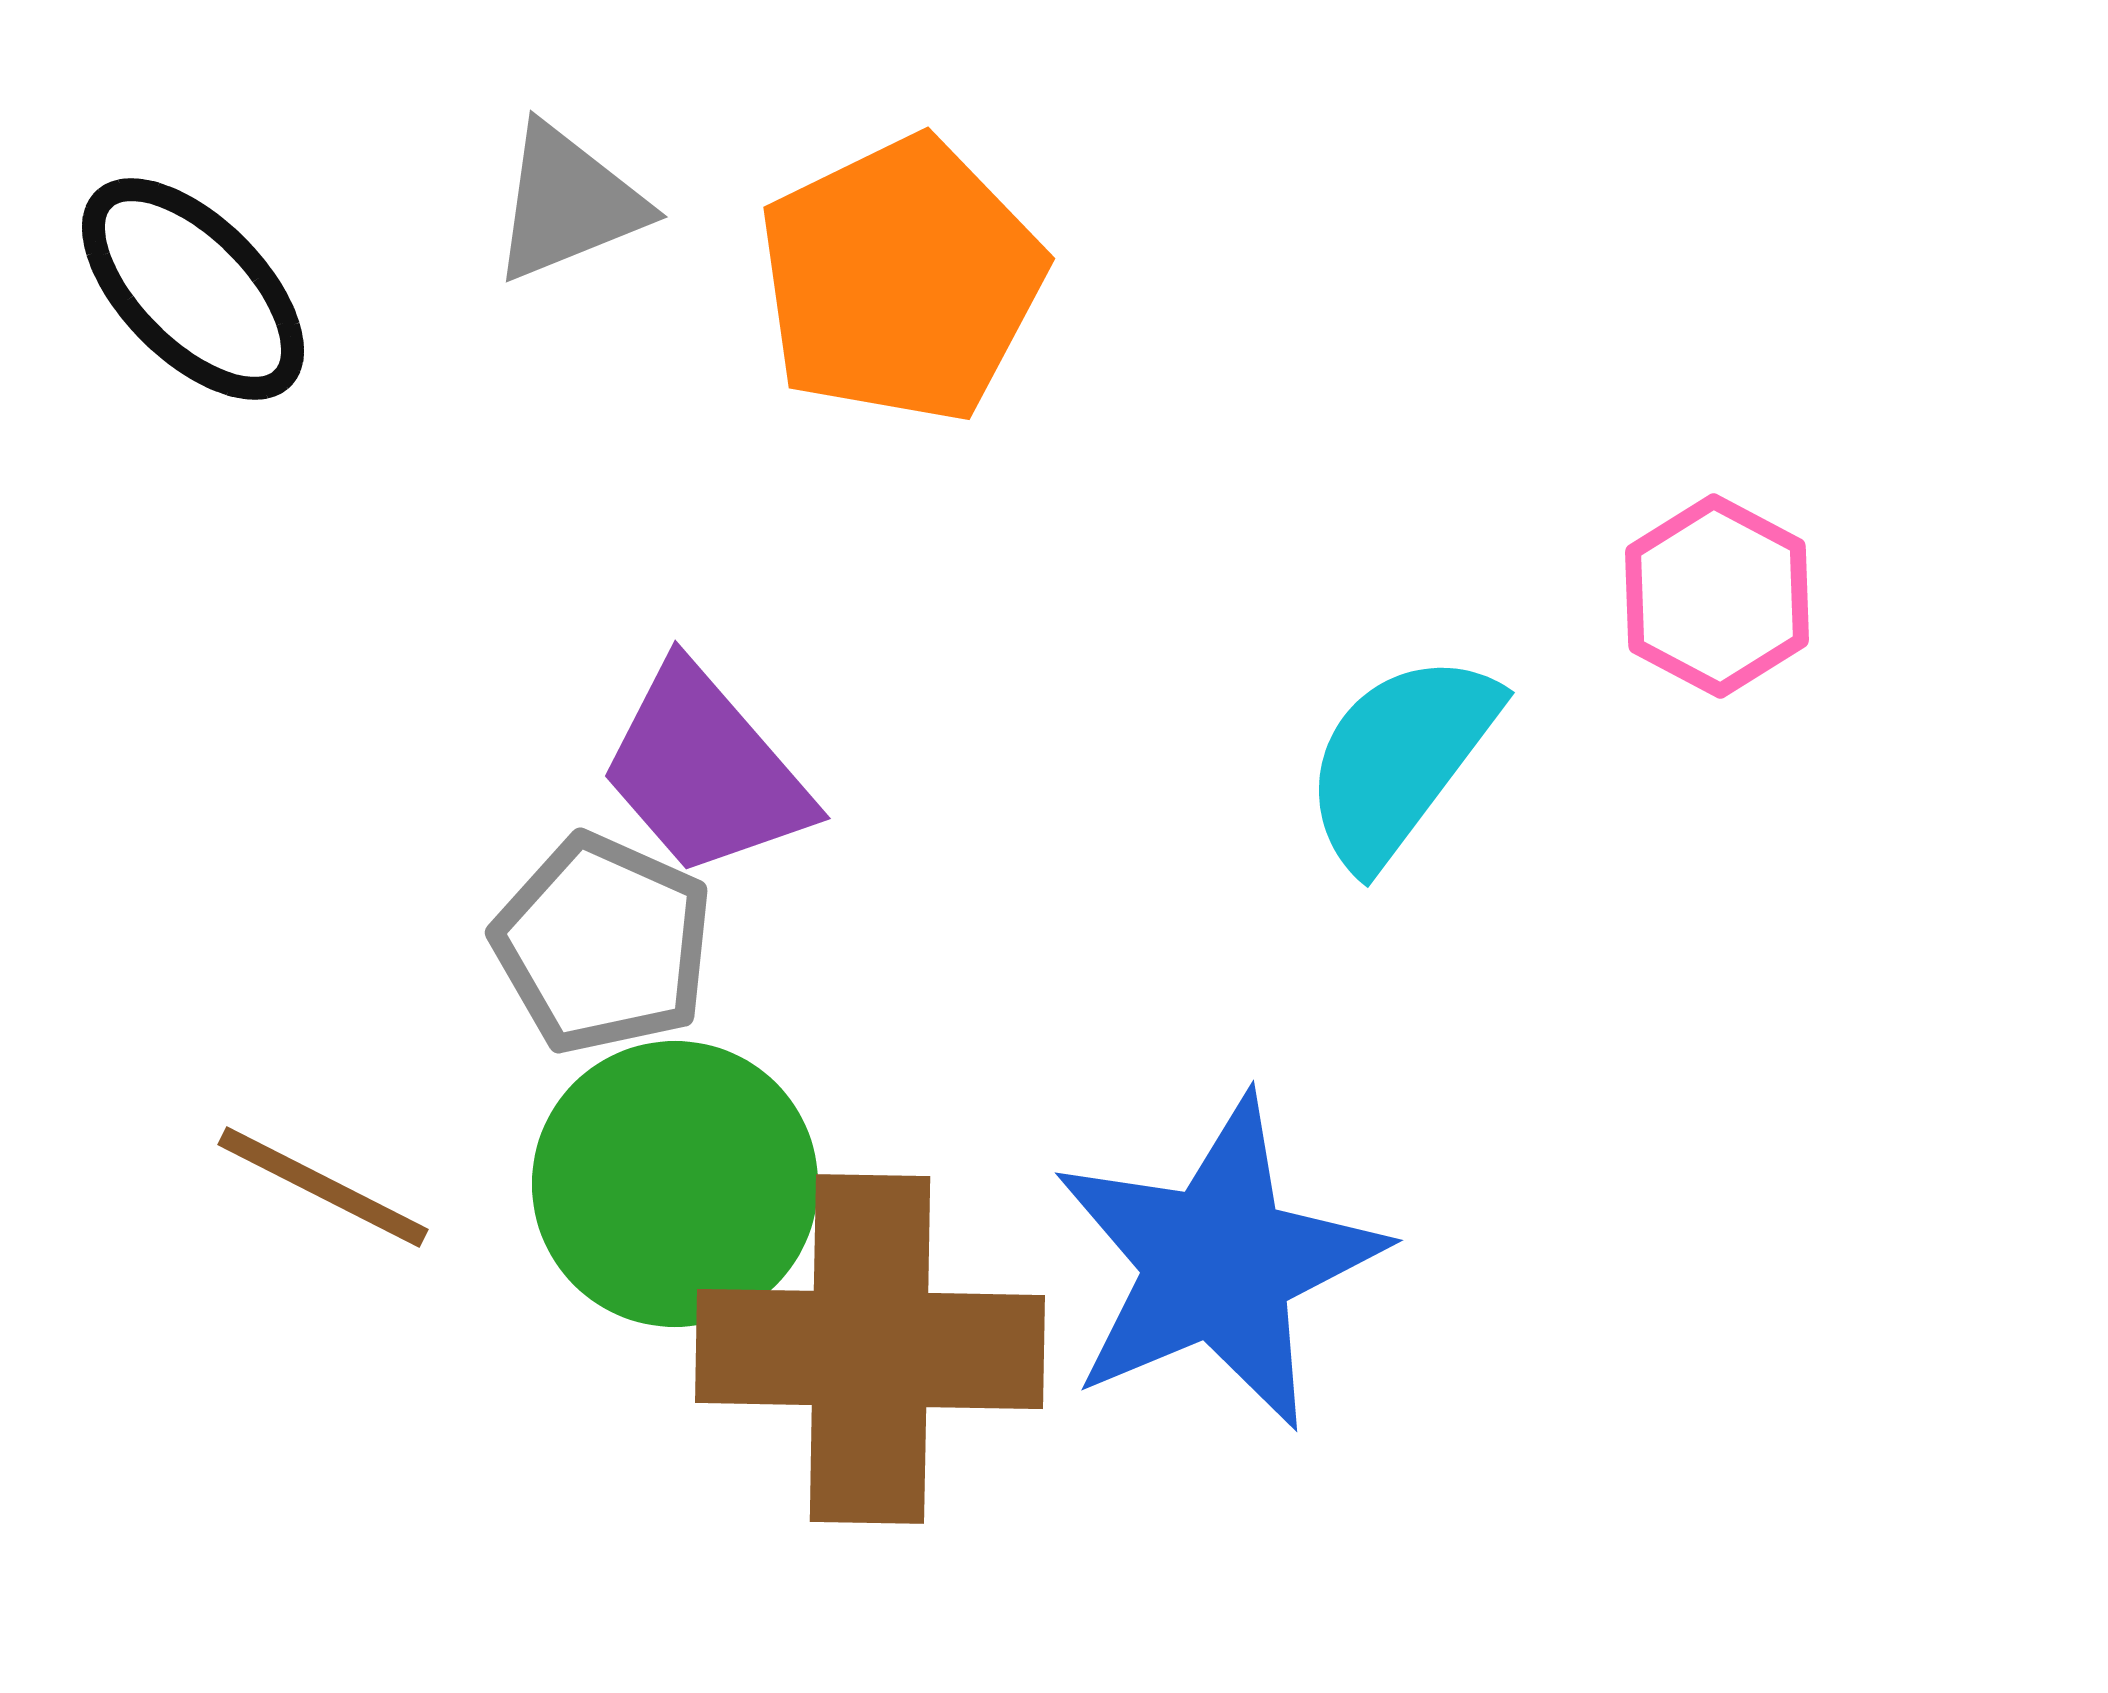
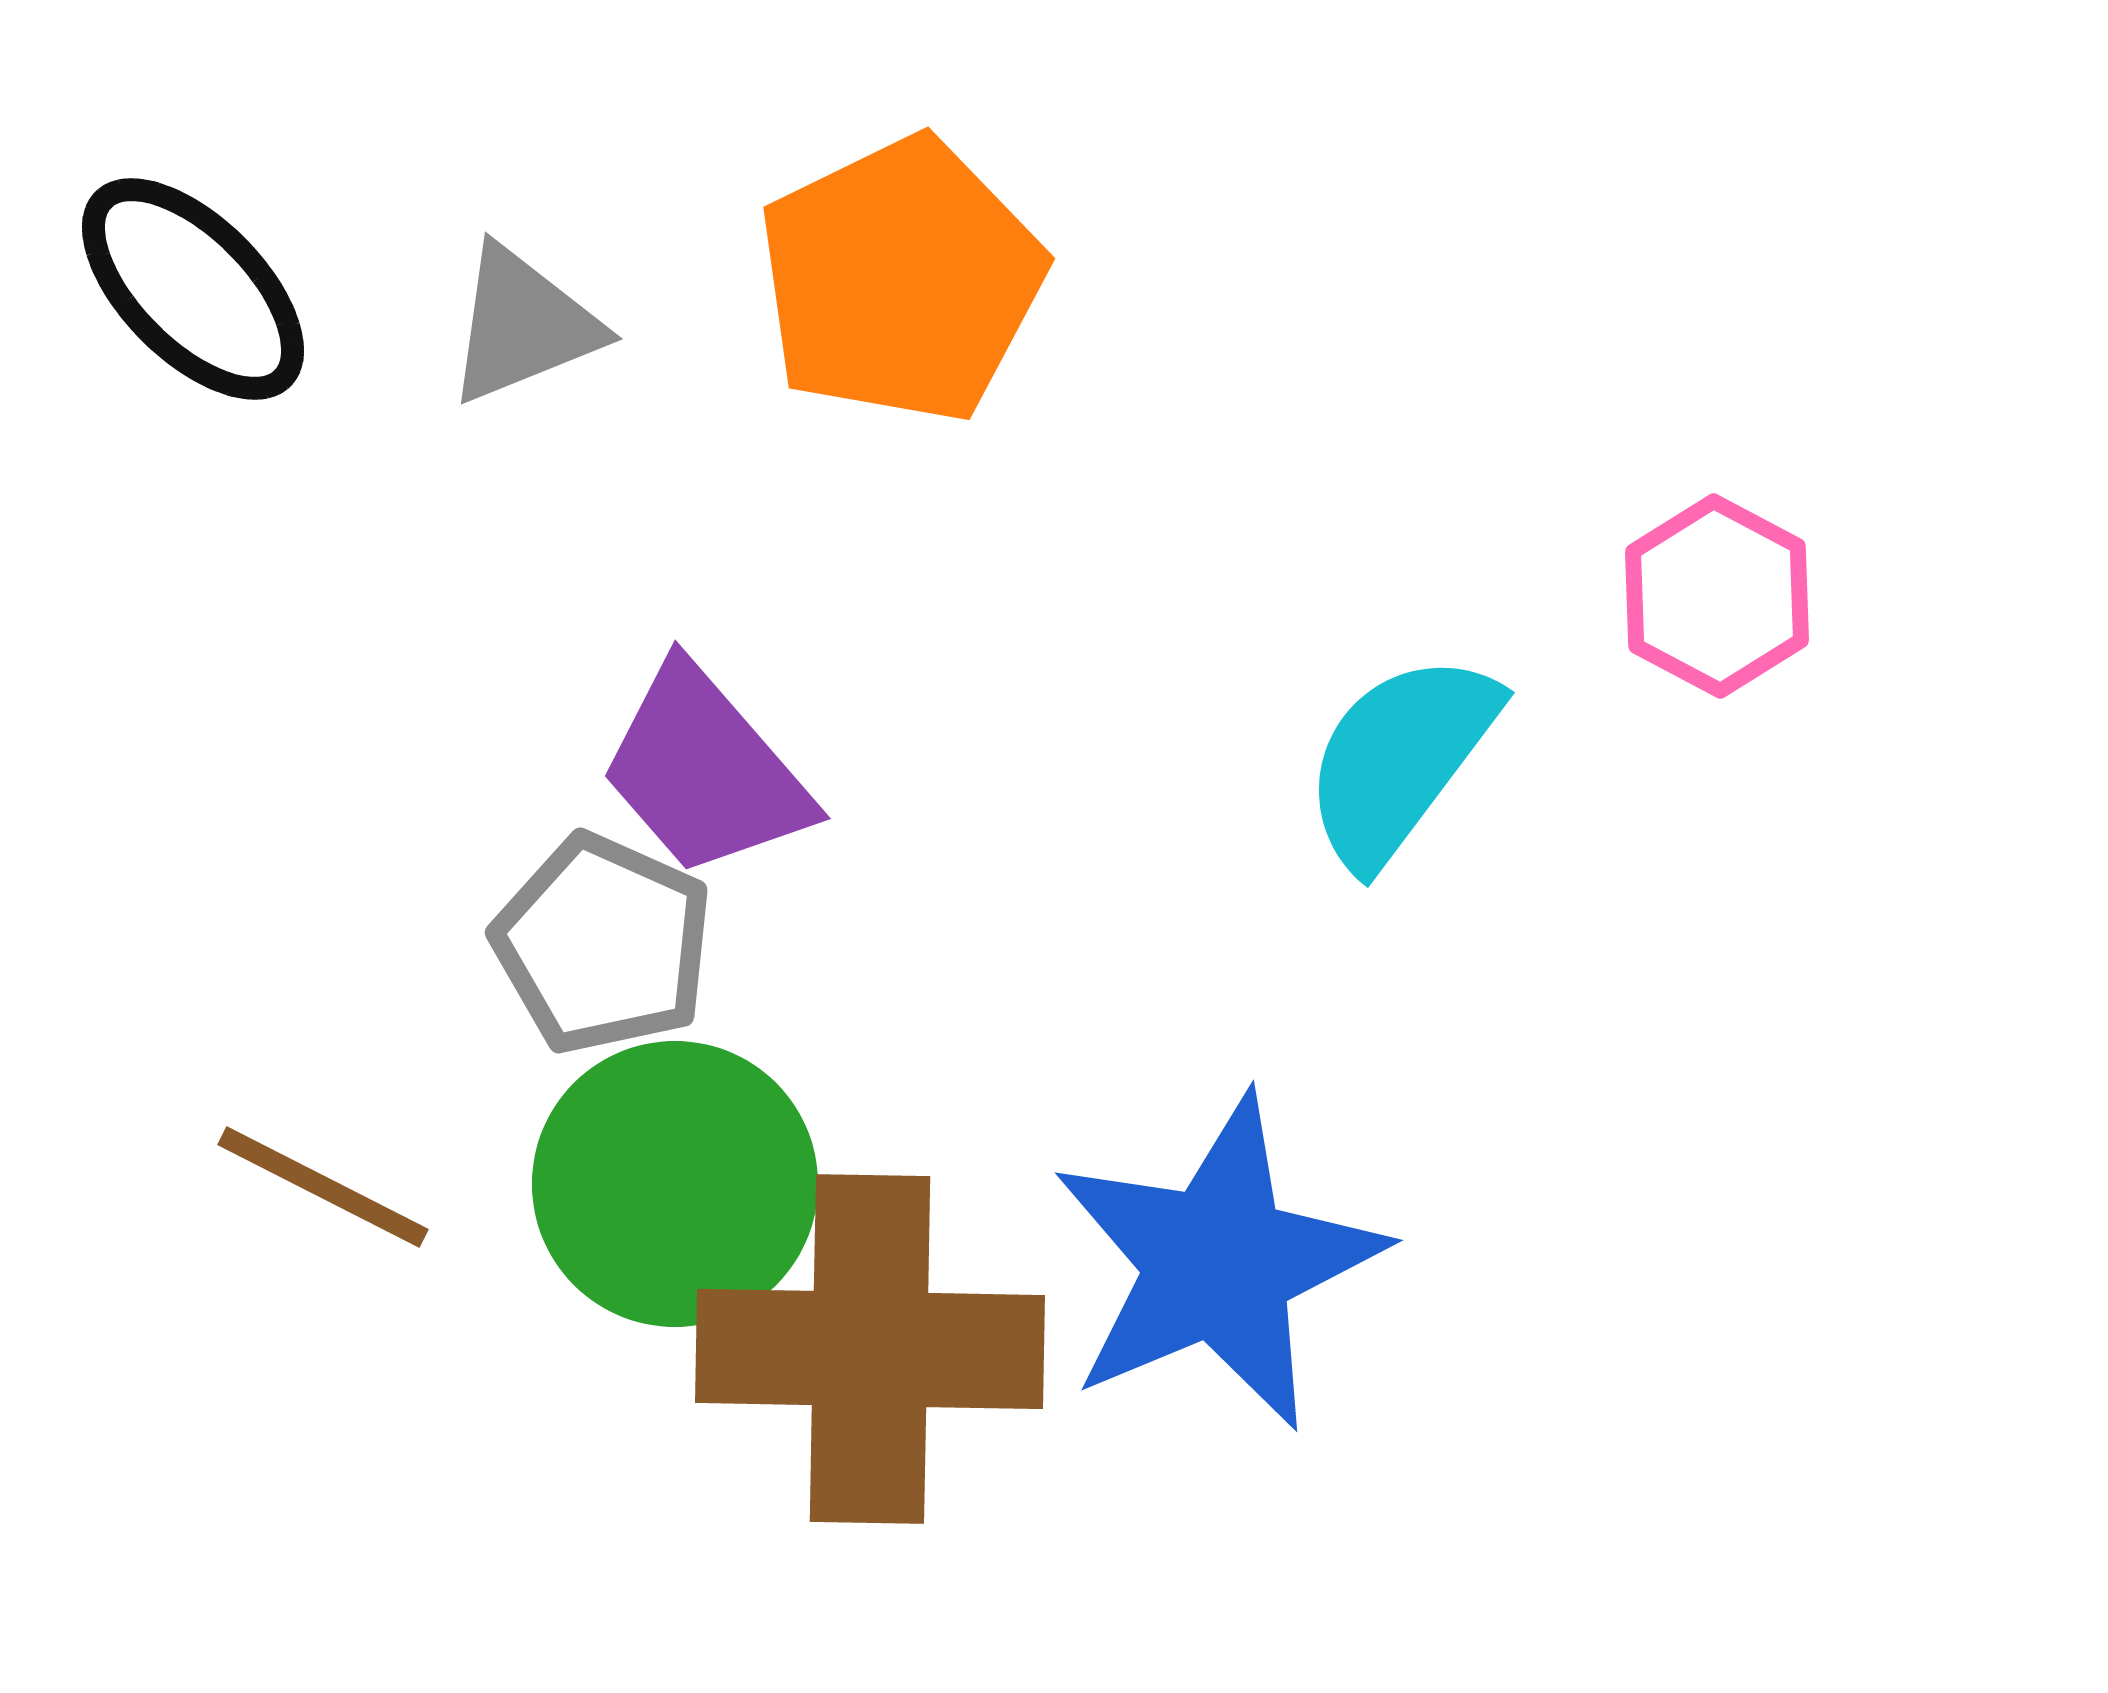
gray triangle: moved 45 px left, 122 px down
